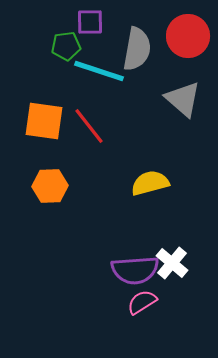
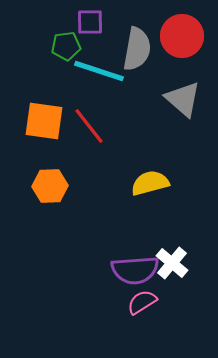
red circle: moved 6 px left
